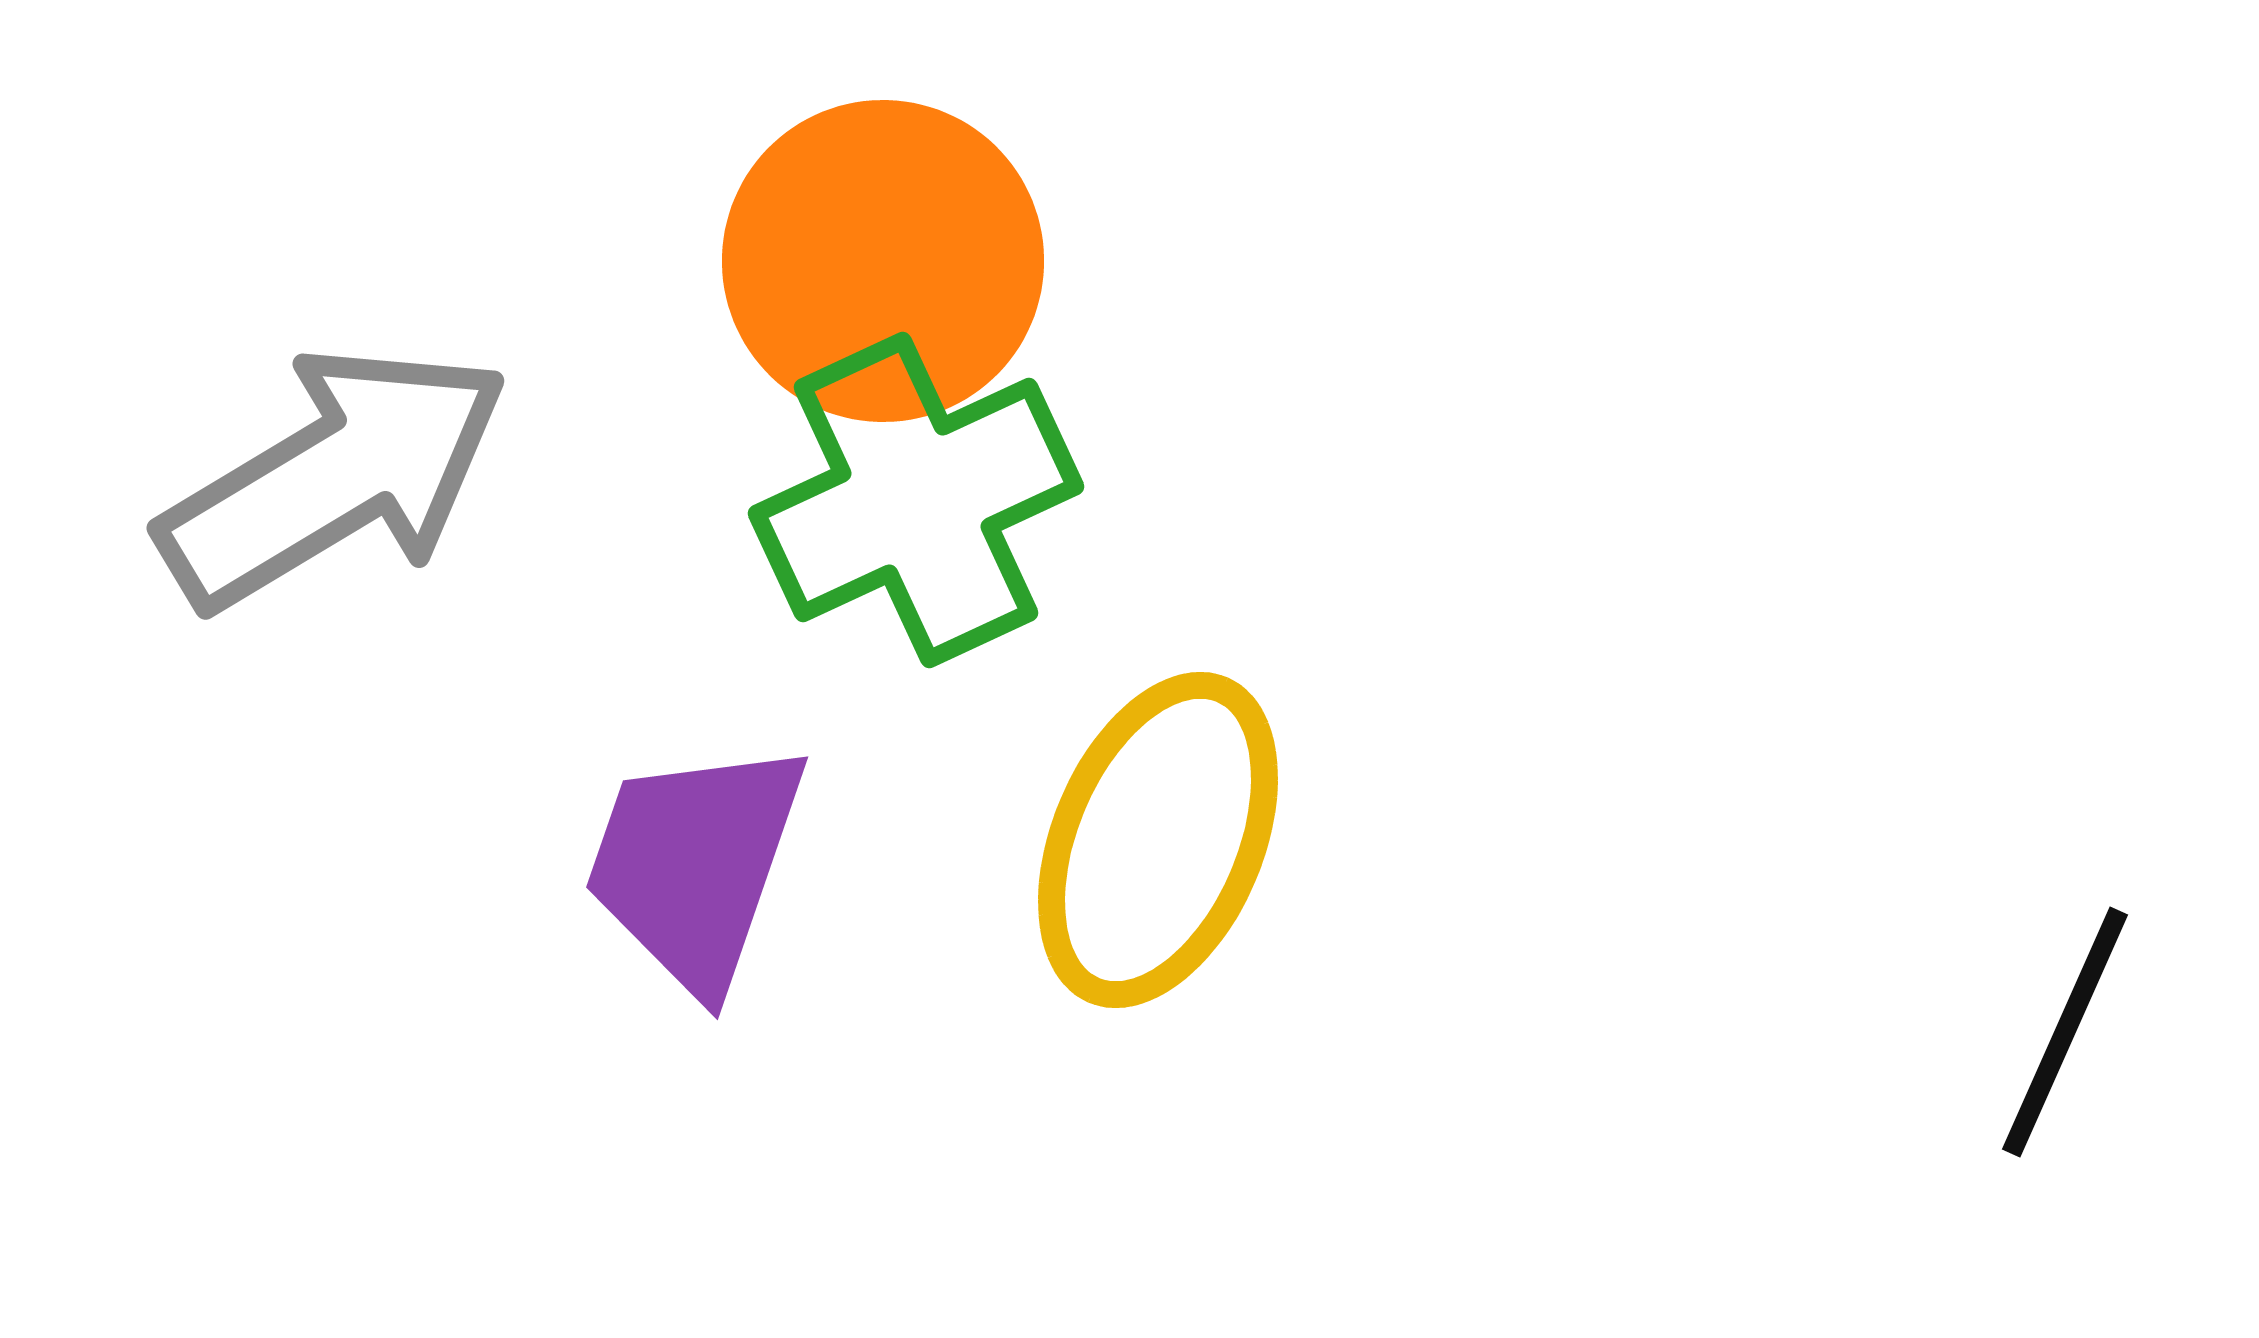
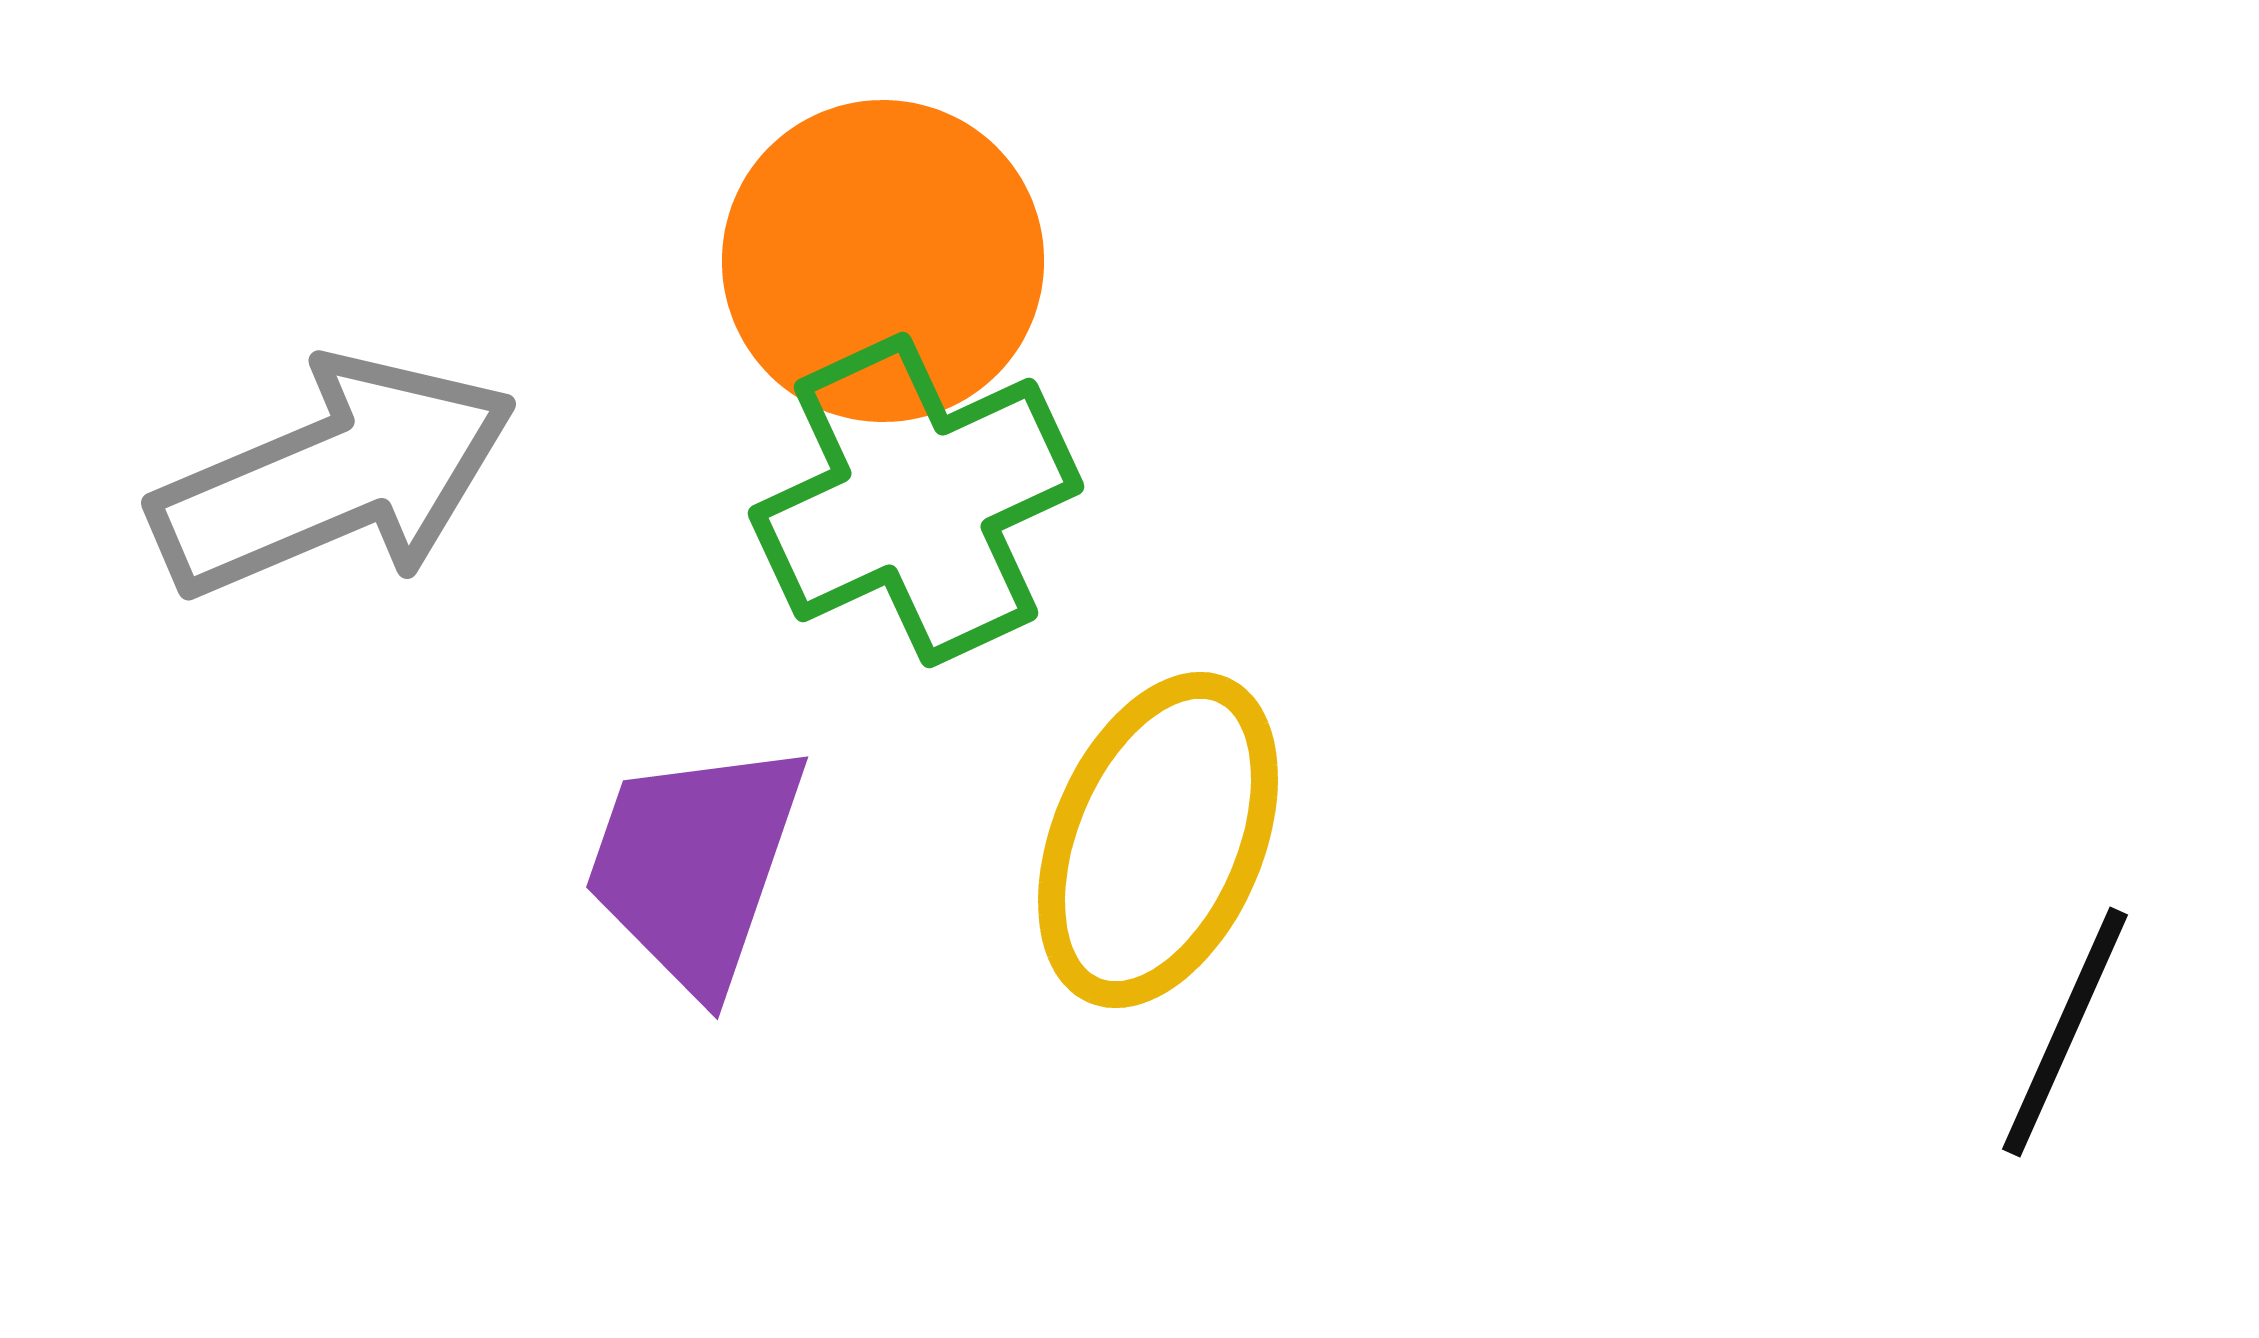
gray arrow: rotated 8 degrees clockwise
